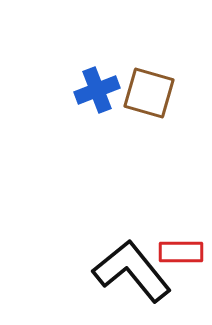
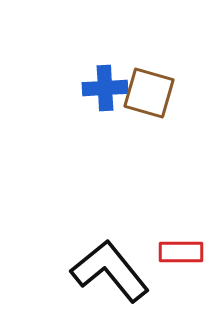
blue cross: moved 8 px right, 2 px up; rotated 18 degrees clockwise
black L-shape: moved 22 px left
